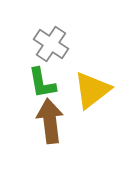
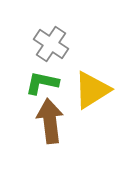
green L-shape: rotated 112 degrees clockwise
yellow triangle: rotated 6 degrees clockwise
